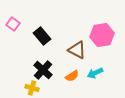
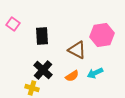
black rectangle: rotated 36 degrees clockwise
